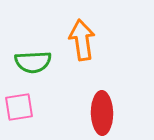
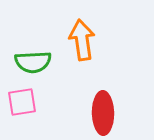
pink square: moved 3 px right, 5 px up
red ellipse: moved 1 px right
